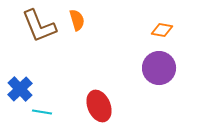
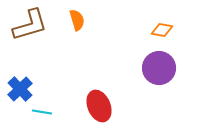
brown L-shape: moved 9 px left, 1 px up; rotated 84 degrees counterclockwise
